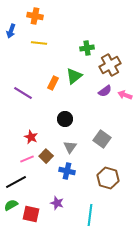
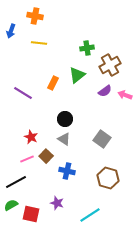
green triangle: moved 3 px right, 1 px up
gray triangle: moved 6 px left, 8 px up; rotated 32 degrees counterclockwise
cyan line: rotated 50 degrees clockwise
